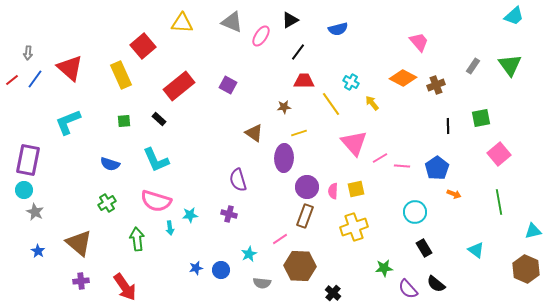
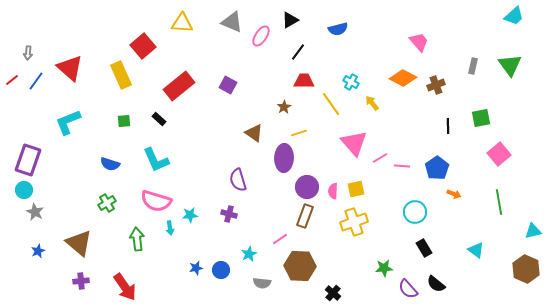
gray rectangle at (473, 66): rotated 21 degrees counterclockwise
blue line at (35, 79): moved 1 px right, 2 px down
brown star at (284, 107): rotated 24 degrees counterclockwise
purple rectangle at (28, 160): rotated 8 degrees clockwise
yellow cross at (354, 227): moved 5 px up
blue star at (38, 251): rotated 16 degrees clockwise
